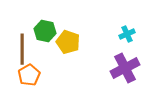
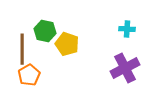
cyan cross: moved 5 px up; rotated 28 degrees clockwise
yellow pentagon: moved 1 px left, 2 px down
